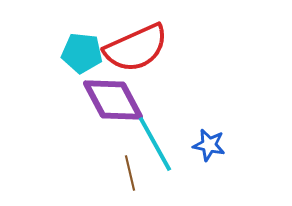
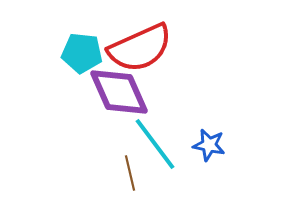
red semicircle: moved 4 px right
purple diamond: moved 6 px right, 8 px up; rotated 4 degrees clockwise
cyan line: rotated 8 degrees counterclockwise
